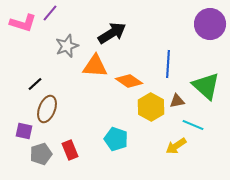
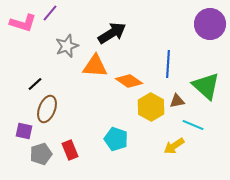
yellow arrow: moved 2 px left
